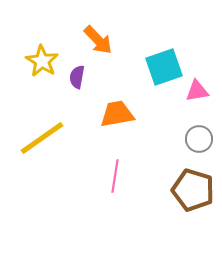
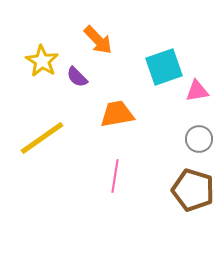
purple semicircle: rotated 55 degrees counterclockwise
